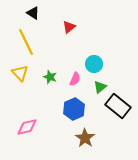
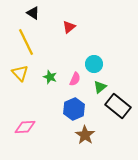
pink diamond: moved 2 px left; rotated 10 degrees clockwise
brown star: moved 3 px up
